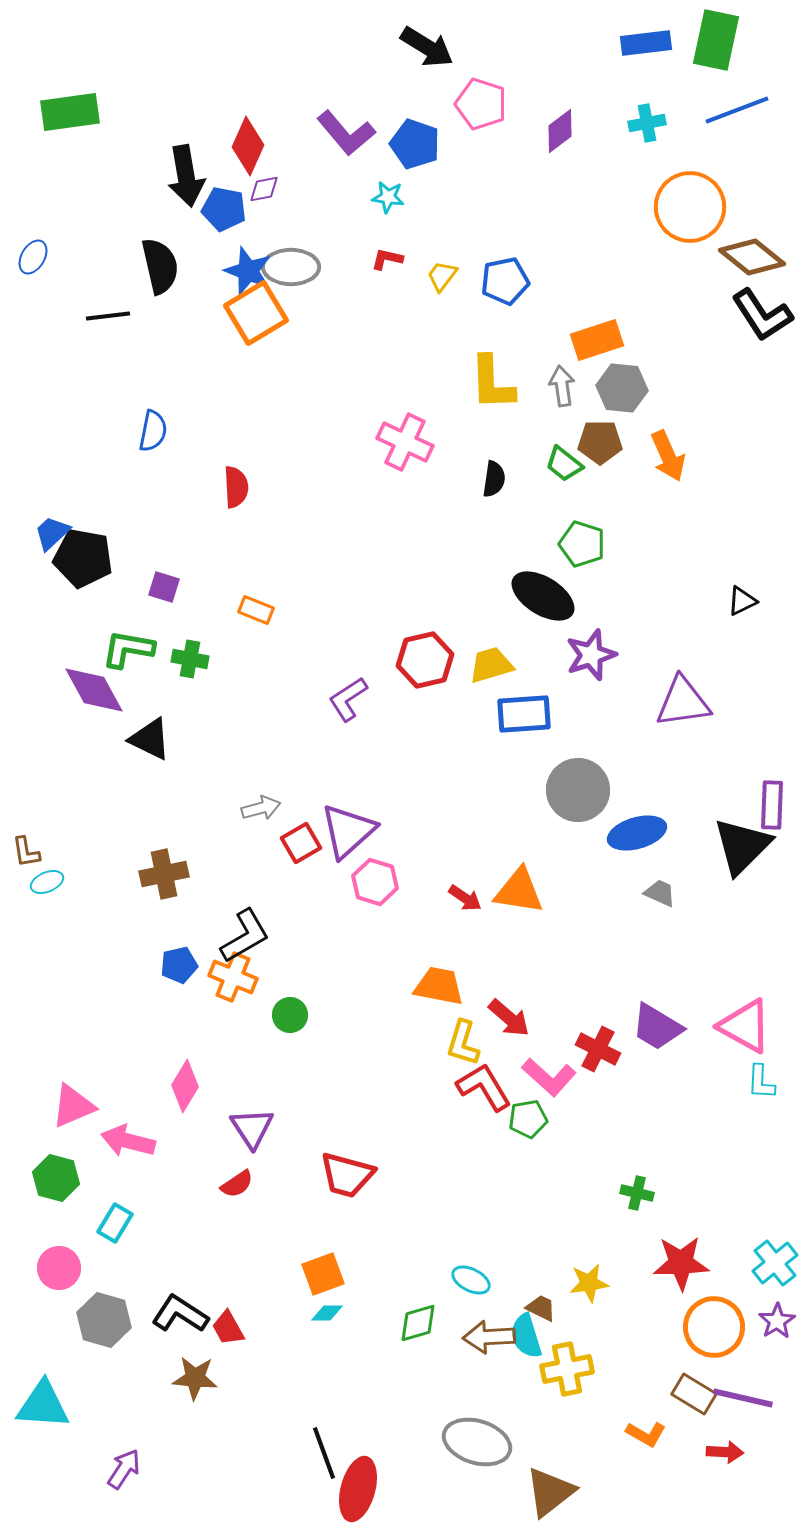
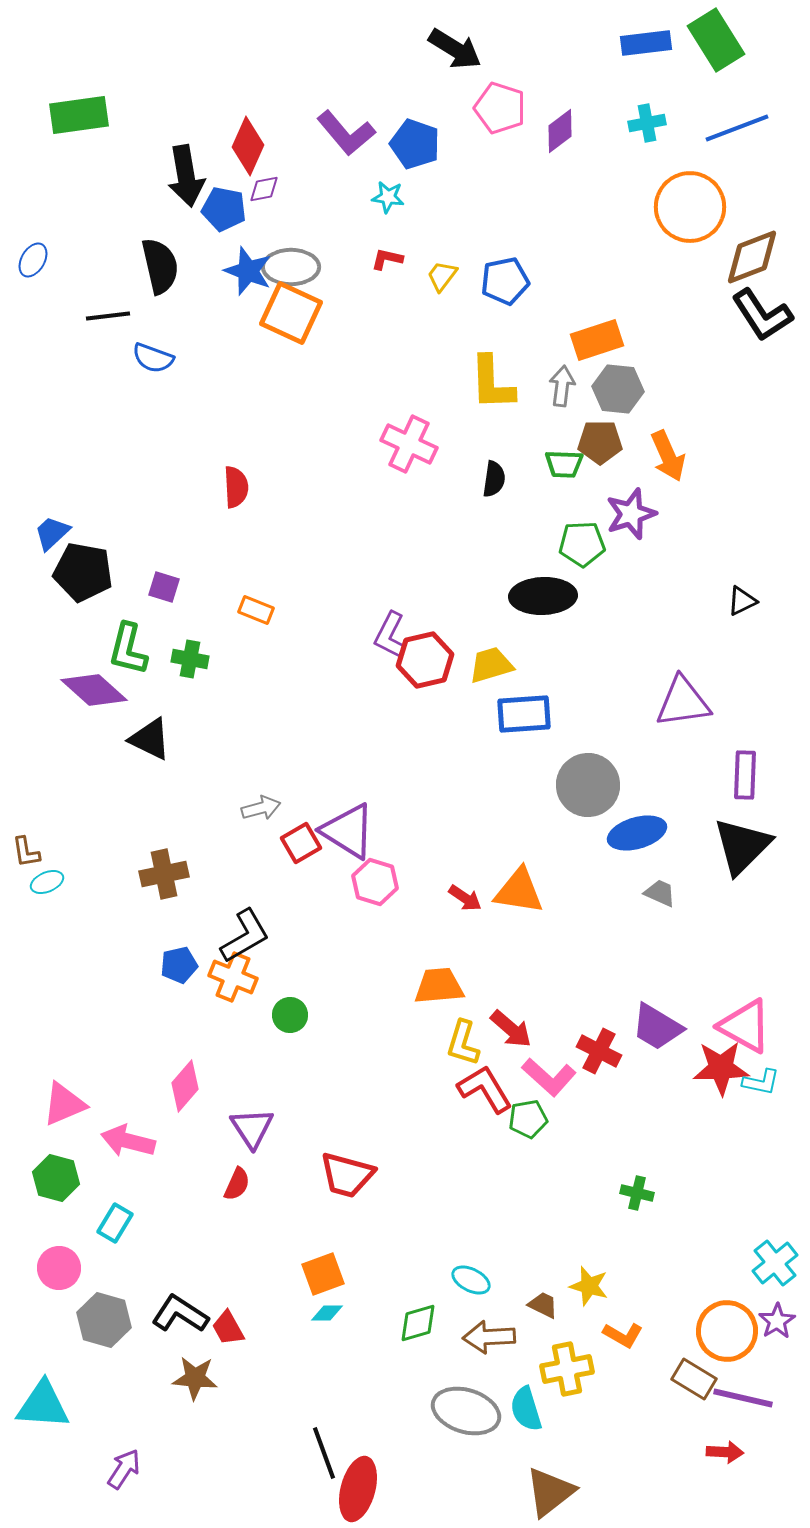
green rectangle at (716, 40): rotated 44 degrees counterclockwise
black arrow at (427, 47): moved 28 px right, 2 px down
pink pentagon at (481, 104): moved 19 px right, 4 px down
blue line at (737, 110): moved 18 px down
green rectangle at (70, 112): moved 9 px right, 3 px down
blue ellipse at (33, 257): moved 3 px down
brown diamond at (752, 257): rotated 60 degrees counterclockwise
orange square at (256, 313): moved 35 px right; rotated 34 degrees counterclockwise
gray arrow at (562, 386): rotated 15 degrees clockwise
gray hexagon at (622, 388): moved 4 px left, 1 px down
blue semicircle at (153, 431): moved 73 px up; rotated 99 degrees clockwise
pink cross at (405, 442): moved 4 px right, 2 px down
green trapezoid at (564, 464): rotated 36 degrees counterclockwise
green pentagon at (582, 544): rotated 21 degrees counterclockwise
black pentagon at (83, 558): moved 14 px down
black ellipse at (543, 596): rotated 34 degrees counterclockwise
green L-shape at (128, 649): rotated 86 degrees counterclockwise
purple star at (591, 655): moved 40 px right, 141 px up
purple diamond at (94, 690): rotated 20 degrees counterclockwise
purple L-shape at (348, 699): moved 42 px right, 64 px up; rotated 30 degrees counterclockwise
gray circle at (578, 790): moved 10 px right, 5 px up
purple rectangle at (772, 805): moved 27 px left, 30 px up
purple triangle at (348, 831): rotated 46 degrees counterclockwise
orange trapezoid at (439, 986): rotated 16 degrees counterclockwise
red arrow at (509, 1018): moved 2 px right, 11 px down
red cross at (598, 1049): moved 1 px right, 2 px down
cyan L-shape at (761, 1082): rotated 81 degrees counterclockwise
pink diamond at (185, 1086): rotated 9 degrees clockwise
red L-shape at (484, 1087): moved 1 px right, 2 px down
pink triangle at (73, 1106): moved 9 px left, 2 px up
red semicircle at (237, 1184): rotated 32 degrees counterclockwise
red star at (681, 1263): moved 40 px right, 195 px up
yellow star at (589, 1283): moved 3 px down; rotated 24 degrees clockwise
brown trapezoid at (541, 1308): moved 2 px right, 3 px up
orange circle at (714, 1327): moved 13 px right, 4 px down
cyan semicircle at (526, 1336): moved 73 px down
brown rectangle at (694, 1394): moved 15 px up
orange L-shape at (646, 1434): moved 23 px left, 99 px up
gray ellipse at (477, 1442): moved 11 px left, 31 px up
